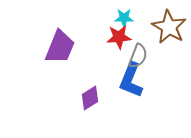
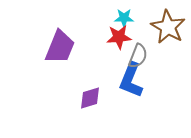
brown star: moved 1 px left
purple diamond: rotated 15 degrees clockwise
